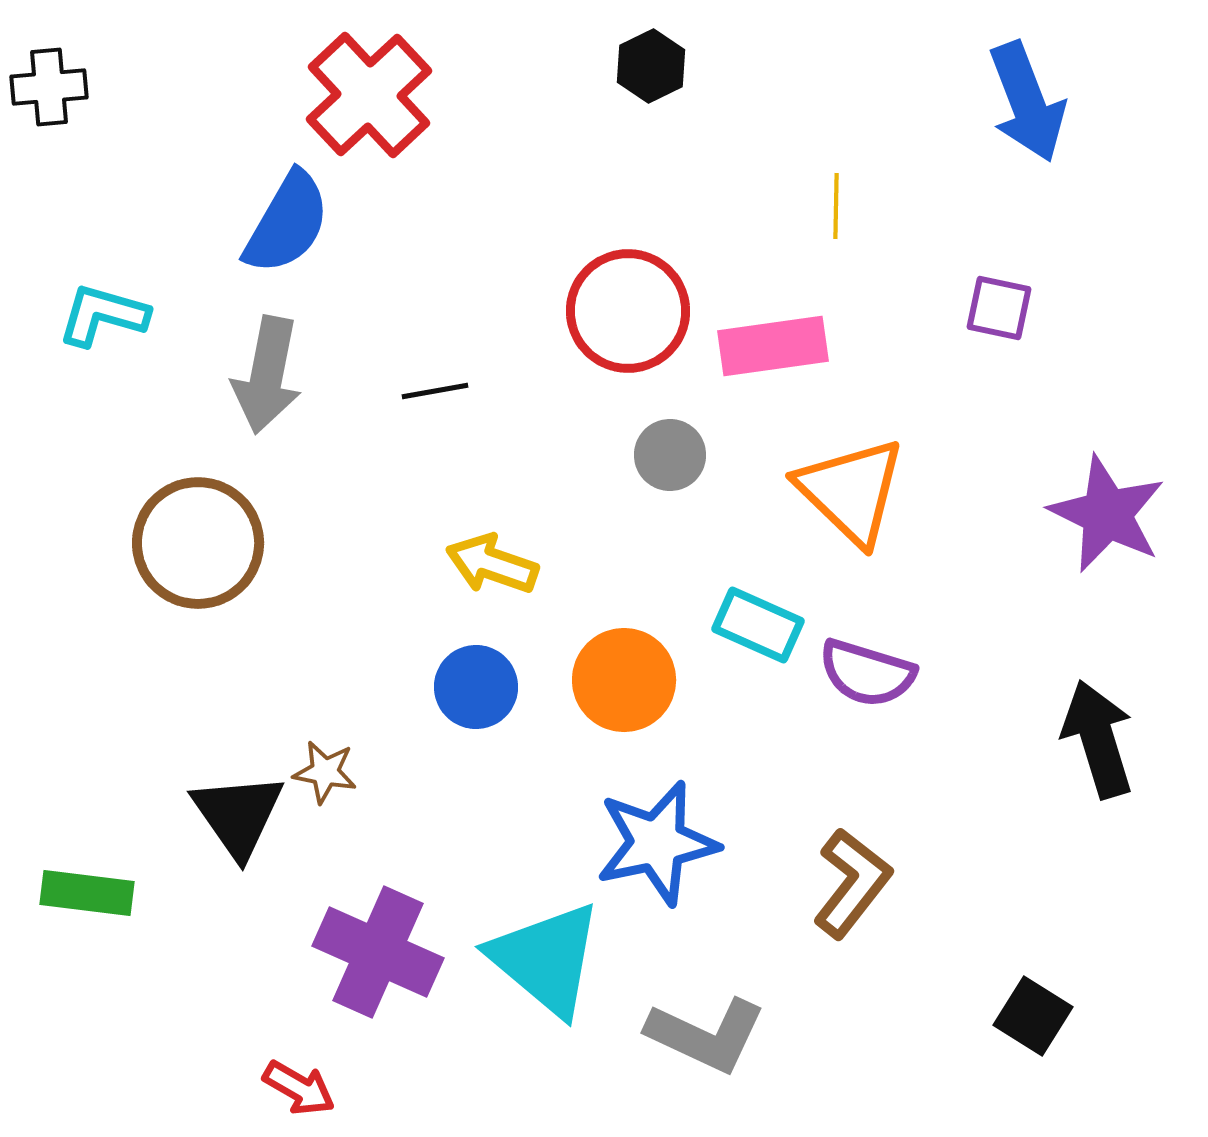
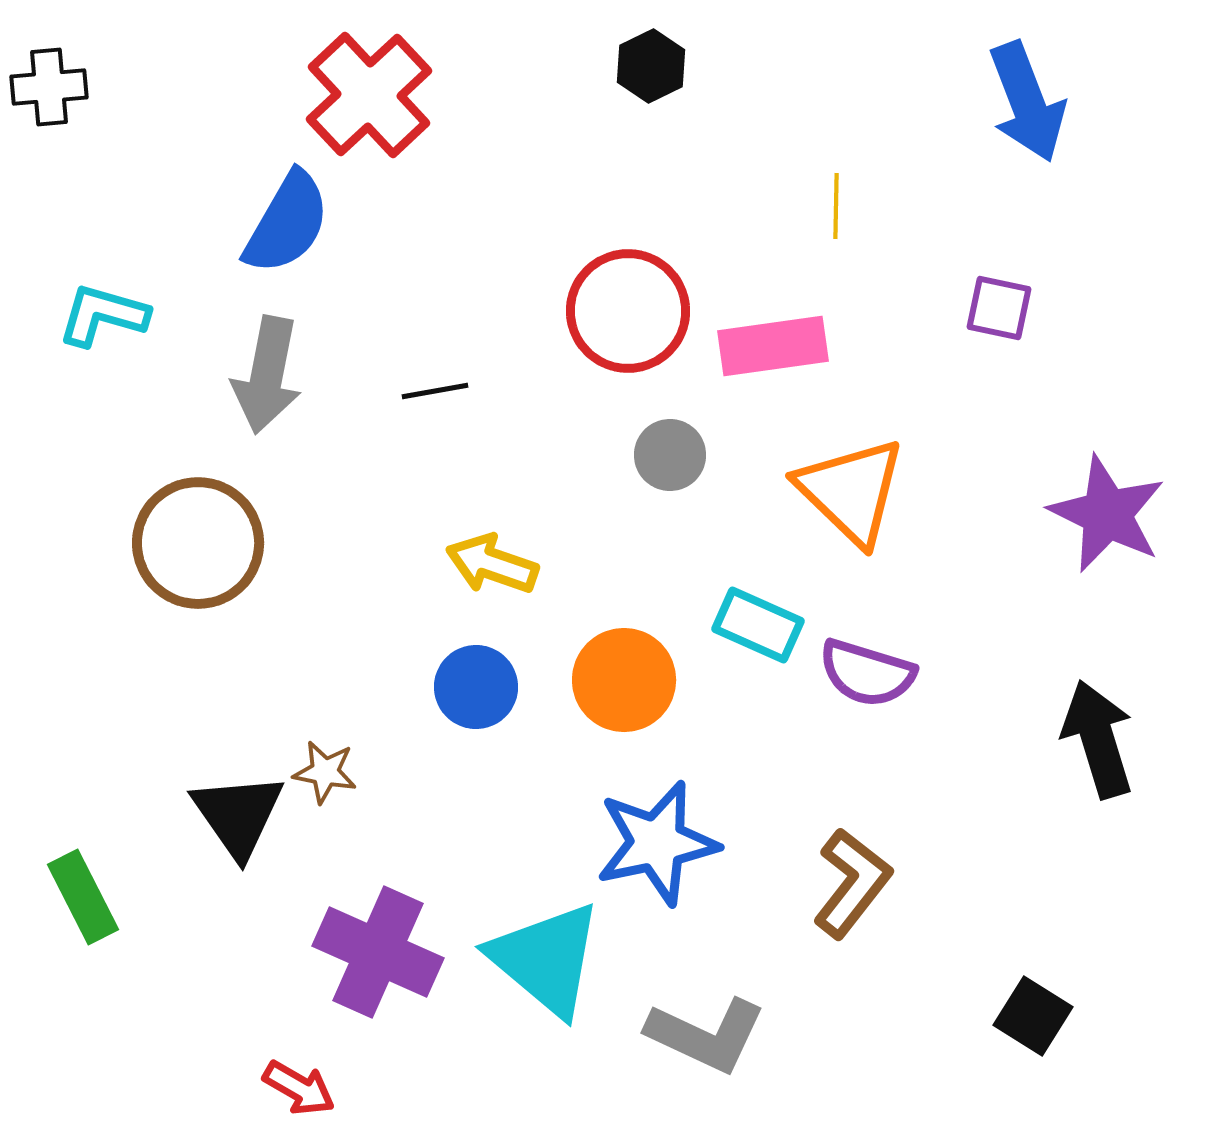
green rectangle: moved 4 px left, 4 px down; rotated 56 degrees clockwise
